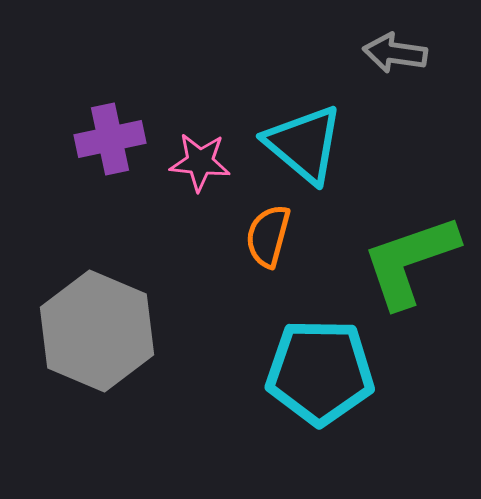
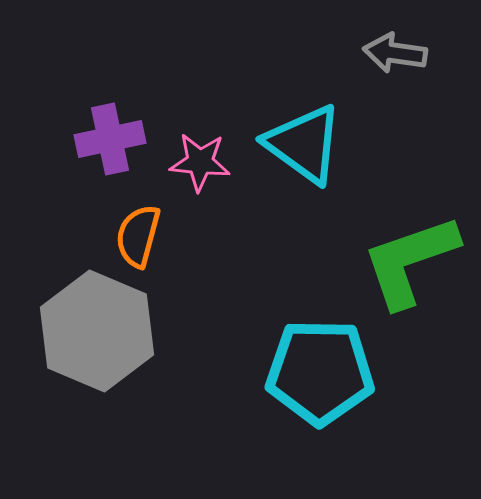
cyan triangle: rotated 4 degrees counterclockwise
orange semicircle: moved 130 px left
